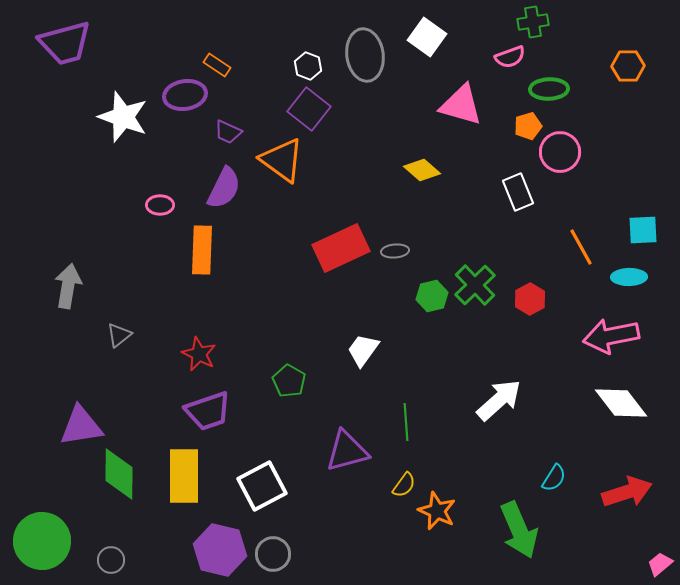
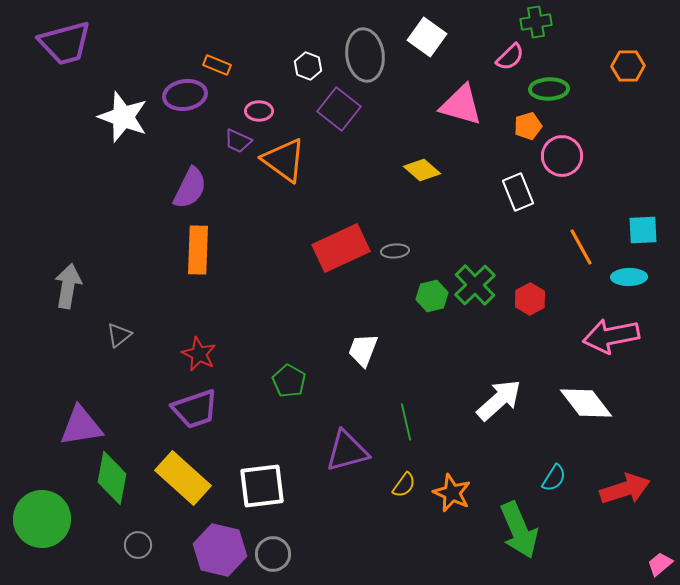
green cross at (533, 22): moved 3 px right
pink semicircle at (510, 57): rotated 24 degrees counterclockwise
orange rectangle at (217, 65): rotated 12 degrees counterclockwise
purple square at (309, 109): moved 30 px right
purple trapezoid at (228, 132): moved 10 px right, 9 px down
pink circle at (560, 152): moved 2 px right, 4 px down
orange triangle at (282, 160): moved 2 px right
purple semicircle at (224, 188): moved 34 px left
pink ellipse at (160, 205): moved 99 px right, 94 px up
orange rectangle at (202, 250): moved 4 px left
white trapezoid at (363, 350): rotated 15 degrees counterclockwise
white diamond at (621, 403): moved 35 px left
purple trapezoid at (208, 411): moved 13 px left, 2 px up
green line at (406, 422): rotated 9 degrees counterclockwise
green diamond at (119, 474): moved 7 px left, 4 px down; rotated 10 degrees clockwise
yellow rectangle at (184, 476): moved 1 px left, 2 px down; rotated 48 degrees counterclockwise
white square at (262, 486): rotated 21 degrees clockwise
red arrow at (627, 492): moved 2 px left, 3 px up
orange star at (437, 511): moved 15 px right, 18 px up
green circle at (42, 541): moved 22 px up
gray circle at (111, 560): moved 27 px right, 15 px up
